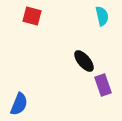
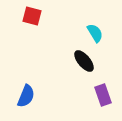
cyan semicircle: moved 7 px left, 17 px down; rotated 18 degrees counterclockwise
purple rectangle: moved 10 px down
blue semicircle: moved 7 px right, 8 px up
